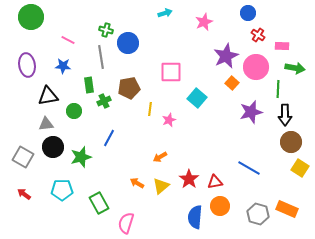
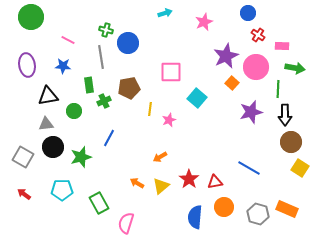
orange circle at (220, 206): moved 4 px right, 1 px down
